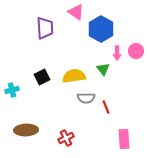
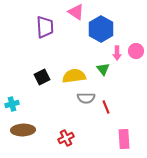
purple trapezoid: moved 1 px up
cyan cross: moved 14 px down
brown ellipse: moved 3 px left
